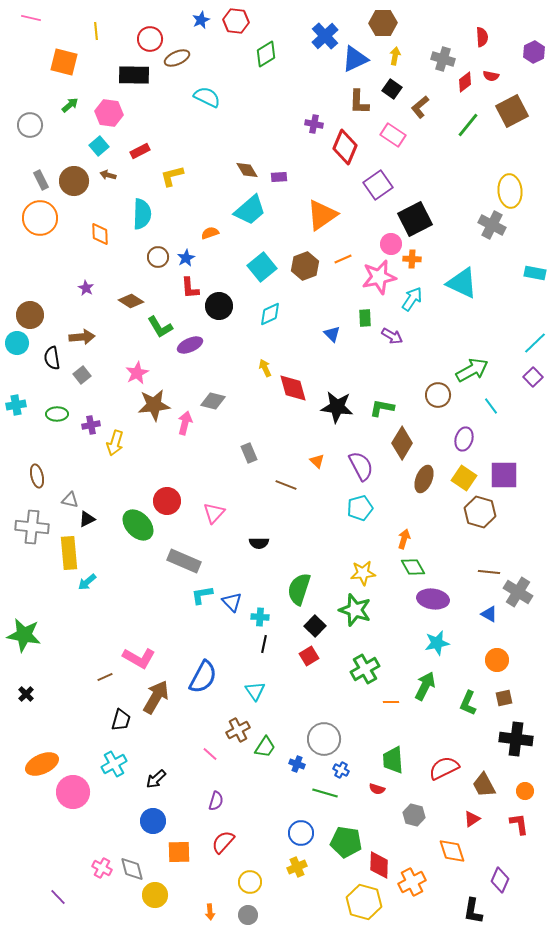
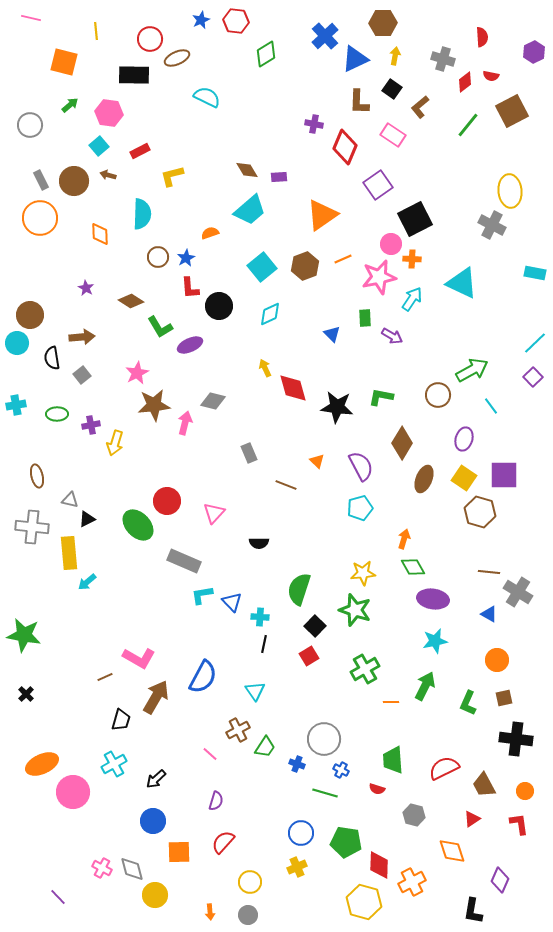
green L-shape at (382, 408): moved 1 px left, 11 px up
cyan star at (437, 643): moved 2 px left, 2 px up
